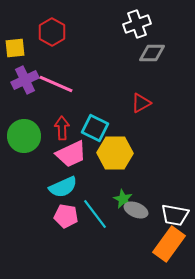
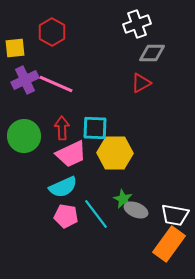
red triangle: moved 20 px up
cyan square: rotated 24 degrees counterclockwise
cyan line: moved 1 px right
